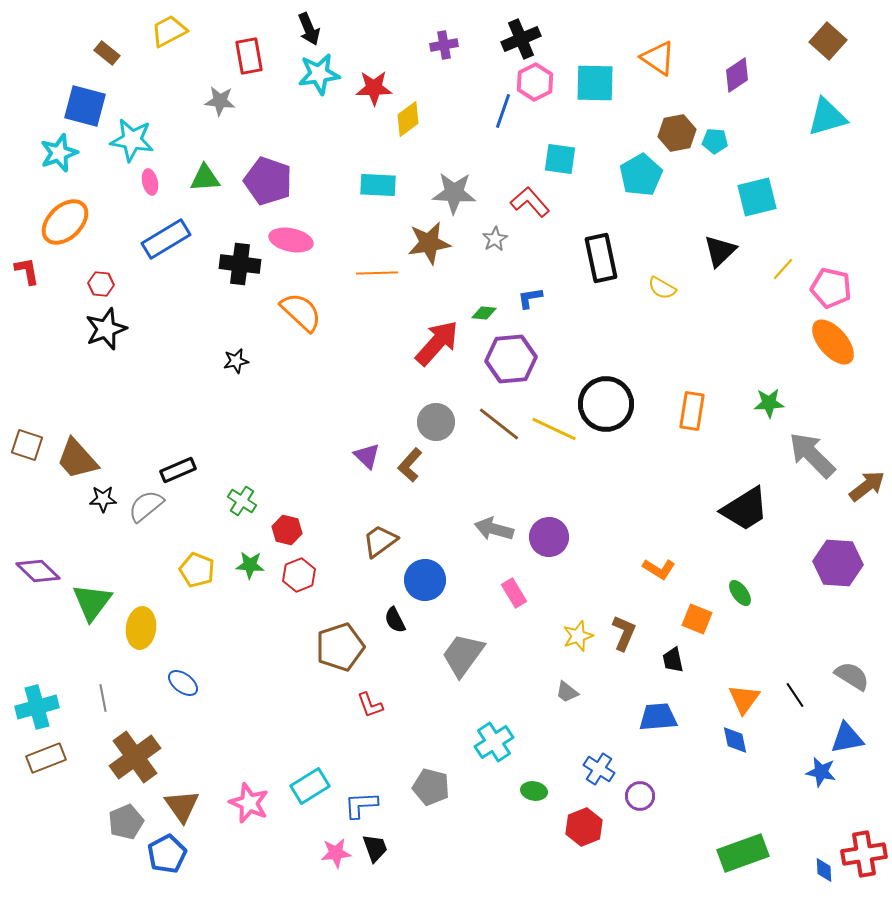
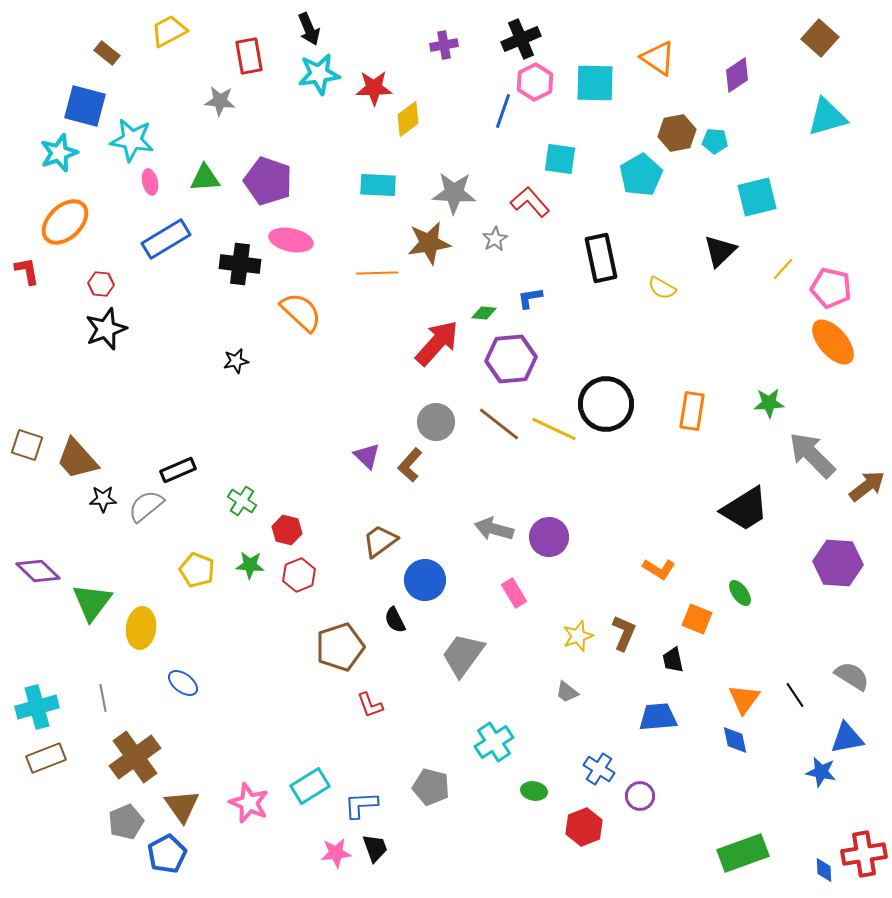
brown square at (828, 41): moved 8 px left, 3 px up
